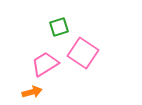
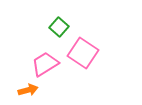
green square: rotated 30 degrees counterclockwise
orange arrow: moved 4 px left, 2 px up
